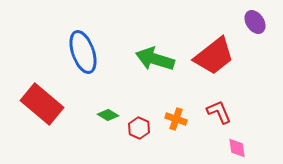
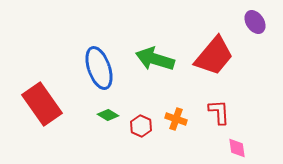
blue ellipse: moved 16 px right, 16 px down
red trapezoid: rotated 12 degrees counterclockwise
red rectangle: rotated 15 degrees clockwise
red L-shape: rotated 20 degrees clockwise
red hexagon: moved 2 px right, 2 px up
